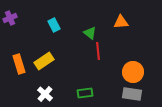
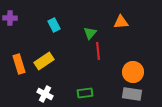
purple cross: rotated 24 degrees clockwise
green triangle: rotated 32 degrees clockwise
white cross: rotated 14 degrees counterclockwise
